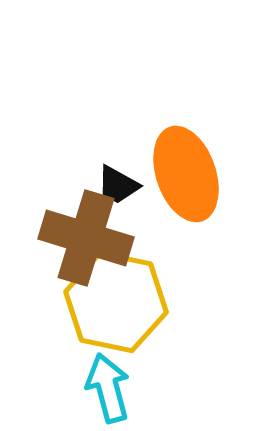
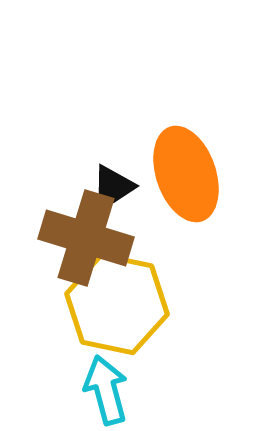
black trapezoid: moved 4 px left
yellow hexagon: moved 1 px right, 2 px down
cyan arrow: moved 2 px left, 2 px down
